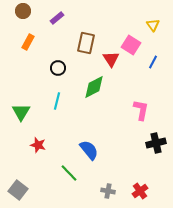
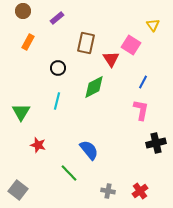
blue line: moved 10 px left, 20 px down
